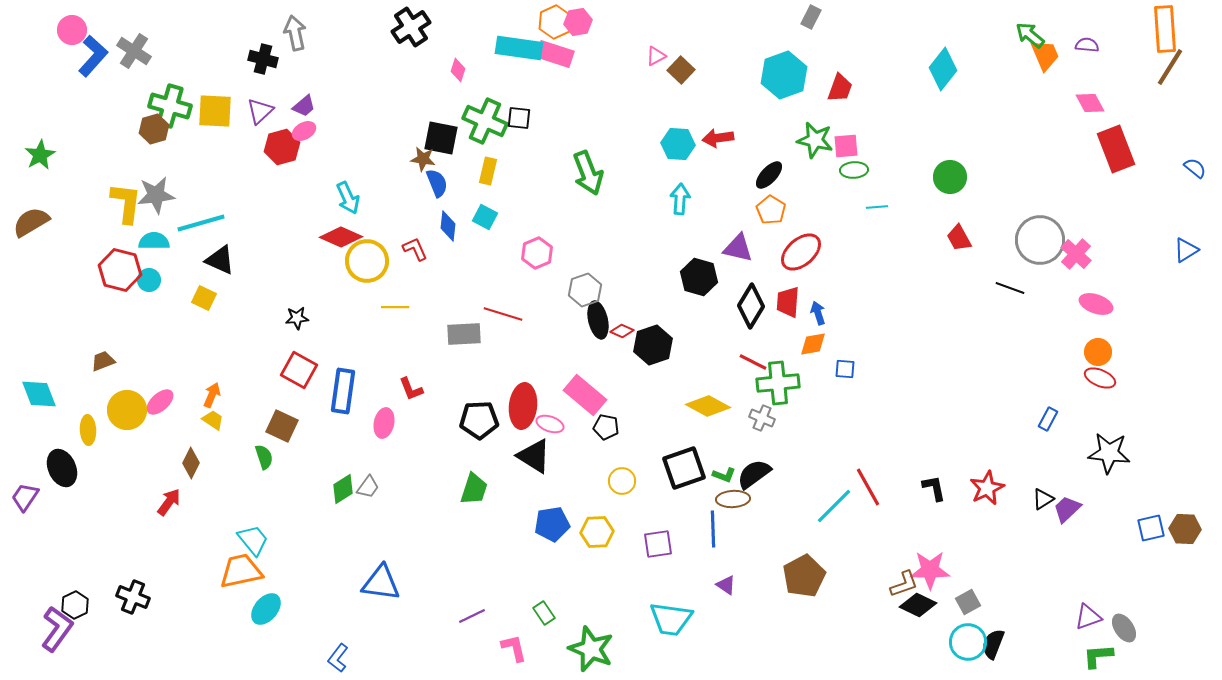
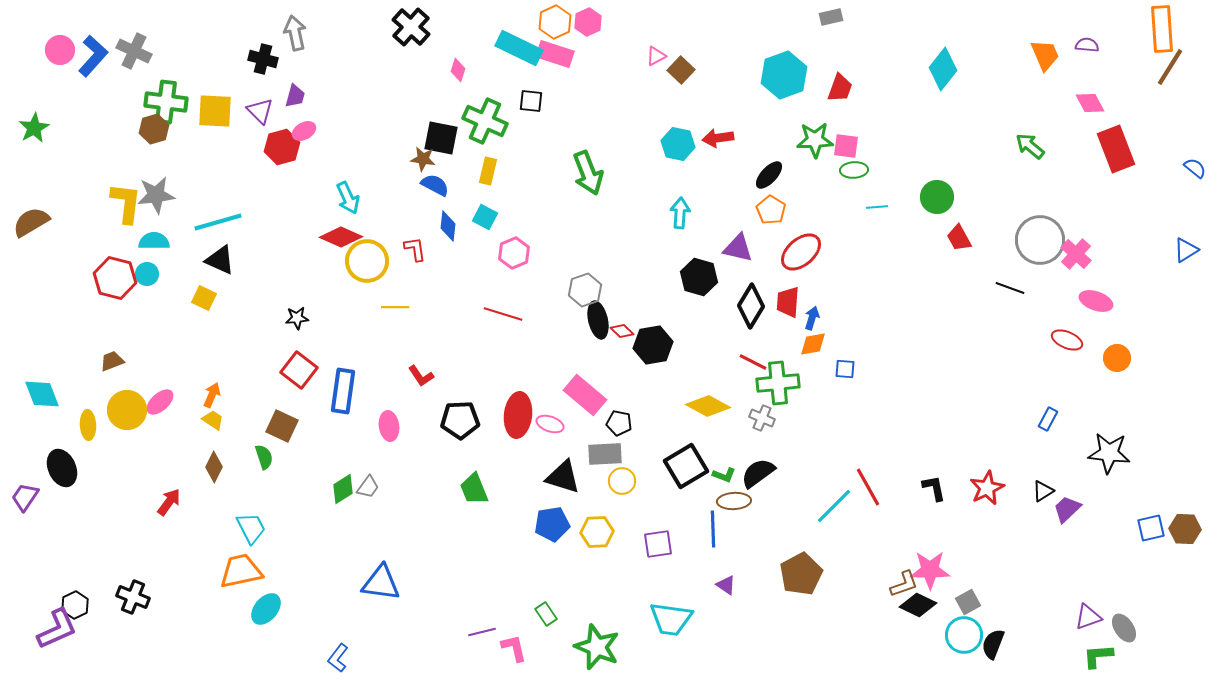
gray rectangle at (811, 17): moved 20 px right; rotated 50 degrees clockwise
pink hexagon at (578, 22): moved 10 px right; rotated 16 degrees counterclockwise
black cross at (411, 27): rotated 15 degrees counterclockwise
orange rectangle at (1165, 29): moved 3 px left
pink circle at (72, 30): moved 12 px left, 20 px down
green arrow at (1030, 35): moved 111 px down
cyan rectangle at (519, 48): rotated 18 degrees clockwise
gray cross at (134, 51): rotated 8 degrees counterclockwise
green cross at (170, 106): moved 4 px left, 4 px up; rotated 9 degrees counterclockwise
purple trapezoid at (304, 106): moved 9 px left, 10 px up; rotated 35 degrees counterclockwise
purple triangle at (260, 111): rotated 32 degrees counterclockwise
black square at (519, 118): moved 12 px right, 17 px up
green star at (815, 140): rotated 15 degrees counterclockwise
cyan hexagon at (678, 144): rotated 8 degrees clockwise
pink square at (846, 146): rotated 12 degrees clockwise
green star at (40, 155): moved 6 px left, 27 px up
green circle at (950, 177): moved 13 px left, 20 px down
blue semicircle at (437, 183): moved 2 px left, 2 px down; rotated 40 degrees counterclockwise
cyan arrow at (680, 199): moved 14 px down
cyan line at (201, 223): moved 17 px right, 1 px up
red L-shape at (415, 249): rotated 16 degrees clockwise
pink hexagon at (537, 253): moved 23 px left
red hexagon at (120, 270): moved 5 px left, 8 px down
cyan circle at (149, 280): moved 2 px left, 6 px up
pink ellipse at (1096, 304): moved 3 px up
blue arrow at (818, 313): moved 6 px left, 5 px down; rotated 35 degrees clockwise
red diamond at (622, 331): rotated 20 degrees clockwise
gray rectangle at (464, 334): moved 141 px right, 120 px down
black hexagon at (653, 345): rotated 9 degrees clockwise
orange circle at (1098, 352): moved 19 px right, 6 px down
brown trapezoid at (103, 361): moved 9 px right
red square at (299, 370): rotated 9 degrees clockwise
red ellipse at (1100, 378): moved 33 px left, 38 px up
red L-shape at (411, 389): moved 10 px right, 13 px up; rotated 12 degrees counterclockwise
cyan diamond at (39, 394): moved 3 px right
red ellipse at (523, 406): moved 5 px left, 9 px down
black pentagon at (479, 420): moved 19 px left
pink ellipse at (384, 423): moved 5 px right, 3 px down; rotated 20 degrees counterclockwise
black pentagon at (606, 427): moved 13 px right, 4 px up
yellow ellipse at (88, 430): moved 5 px up
black triangle at (534, 456): moved 29 px right, 21 px down; rotated 15 degrees counterclockwise
brown diamond at (191, 463): moved 23 px right, 4 px down
black square at (684, 468): moved 2 px right, 2 px up; rotated 12 degrees counterclockwise
black semicircle at (754, 474): moved 4 px right, 1 px up
green trapezoid at (474, 489): rotated 140 degrees clockwise
brown ellipse at (733, 499): moved 1 px right, 2 px down
black triangle at (1043, 499): moved 8 px up
cyan trapezoid at (253, 540): moved 2 px left, 12 px up; rotated 12 degrees clockwise
brown pentagon at (804, 576): moved 3 px left, 2 px up
green rectangle at (544, 613): moved 2 px right, 1 px down
purple line at (472, 616): moved 10 px right, 16 px down; rotated 12 degrees clockwise
purple L-shape at (57, 629): rotated 30 degrees clockwise
cyan circle at (968, 642): moved 4 px left, 7 px up
green star at (591, 649): moved 6 px right, 2 px up
